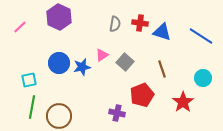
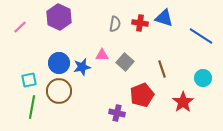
blue triangle: moved 2 px right, 14 px up
pink triangle: rotated 32 degrees clockwise
brown circle: moved 25 px up
